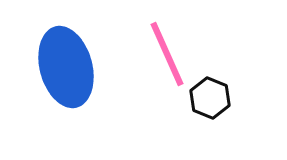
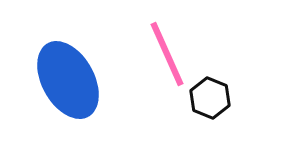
blue ellipse: moved 2 px right, 13 px down; rotated 14 degrees counterclockwise
